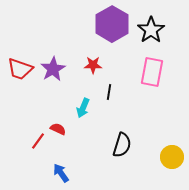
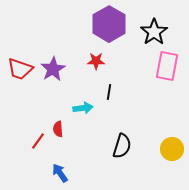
purple hexagon: moved 3 px left
black star: moved 3 px right, 2 px down
red star: moved 3 px right, 4 px up
pink rectangle: moved 15 px right, 6 px up
cyan arrow: rotated 120 degrees counterclockwise
red semicircle: rotated 119 degrees counterclockwise
black semicircle: moved 1 px down
yellow circle: moved 8 px up
blue arrow: moved 1 px left
